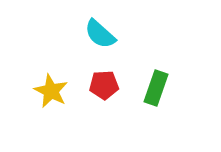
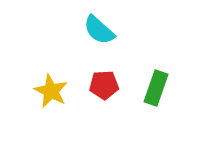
cyan semicircle: moved 1 px left, 4 px up
